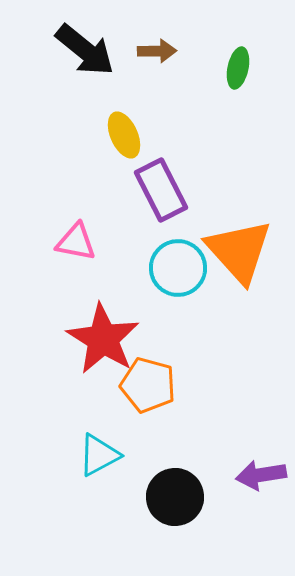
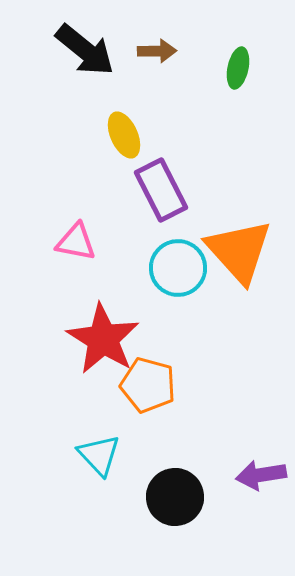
cyan triangle: rotated 45 degrees counterclockwise
